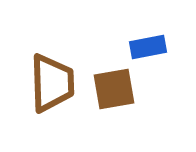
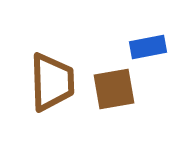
brown trapezoid: moved 1 px up
